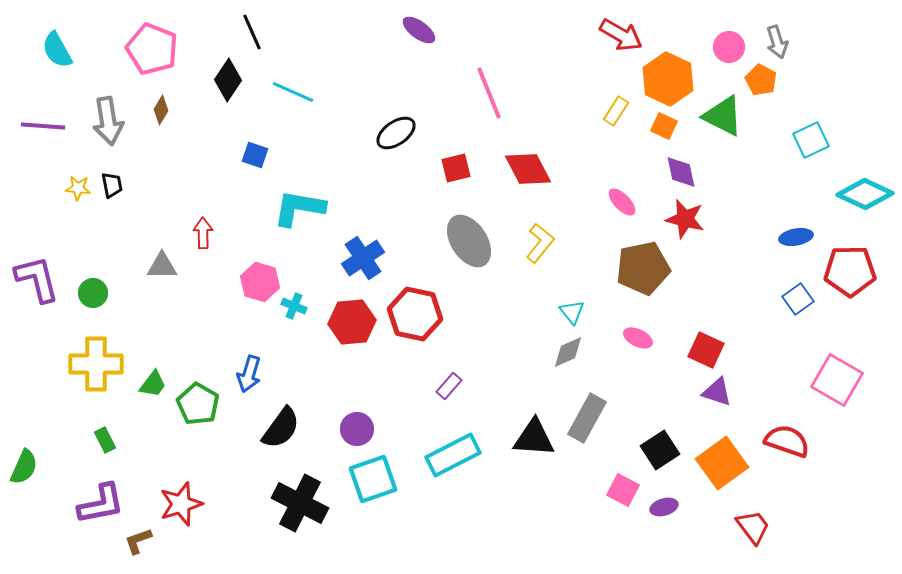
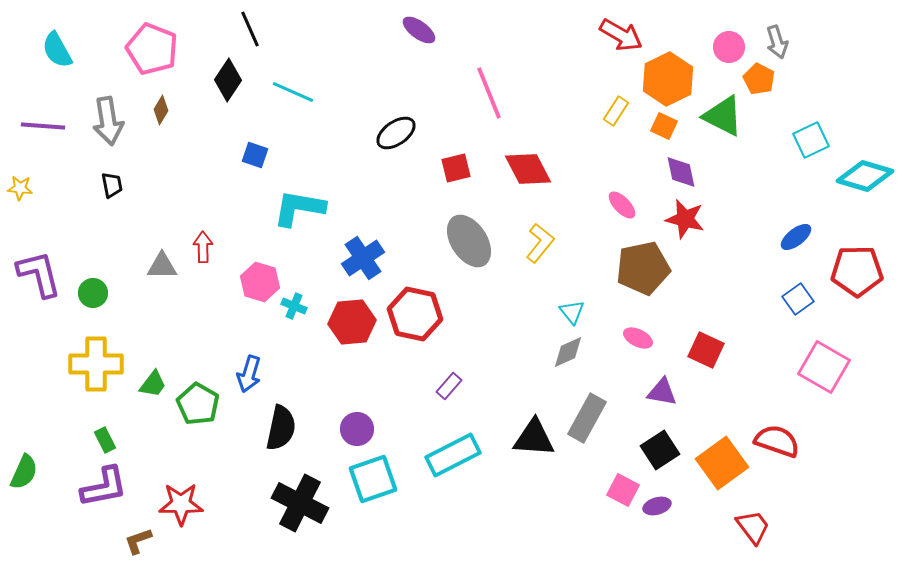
black line at (252, 32): moved 2 px left, 3 px up
orange hexagon at (668, 79): rotated 9 degrees clockwise
orange pentagon at (761, 80): moved 2 px left, 1 px up
yellow star at (78, 188): moved 58 px left
cyan diamond at (865, 194): moved 18 px up; rotated 8 degrees counterclockwise
pink ellipse at (622, 202): moved 3 px down
red arrow at (203, 233): moved 14 px down
blue ellipse at (796, 237): rotated 28 degrees counterclockwise
red pentagon at (850, 271): moved 7 px right
purple L-shape at (37, 279): moved 2 px right, 5 px up
pink square at (837, 380): moved 13 px left, 13 px up
purple triangle at (717, 392): moved 55 px left; rotated 8 degrees counterclockwise
black semicircle at (281, 428): rotated 24 degrees counterclockwise
red semicircle at (787, 441): moved 10 px left
green semicircle at (24, 467): moved 5 px down
purple L-shape at (101, 504): moved 3 px right, 17 px up
red star at (181, 504): rotated 18 degrees clockwise
purple ellipse at (664, 507): moved 7 px left, 1 px up
